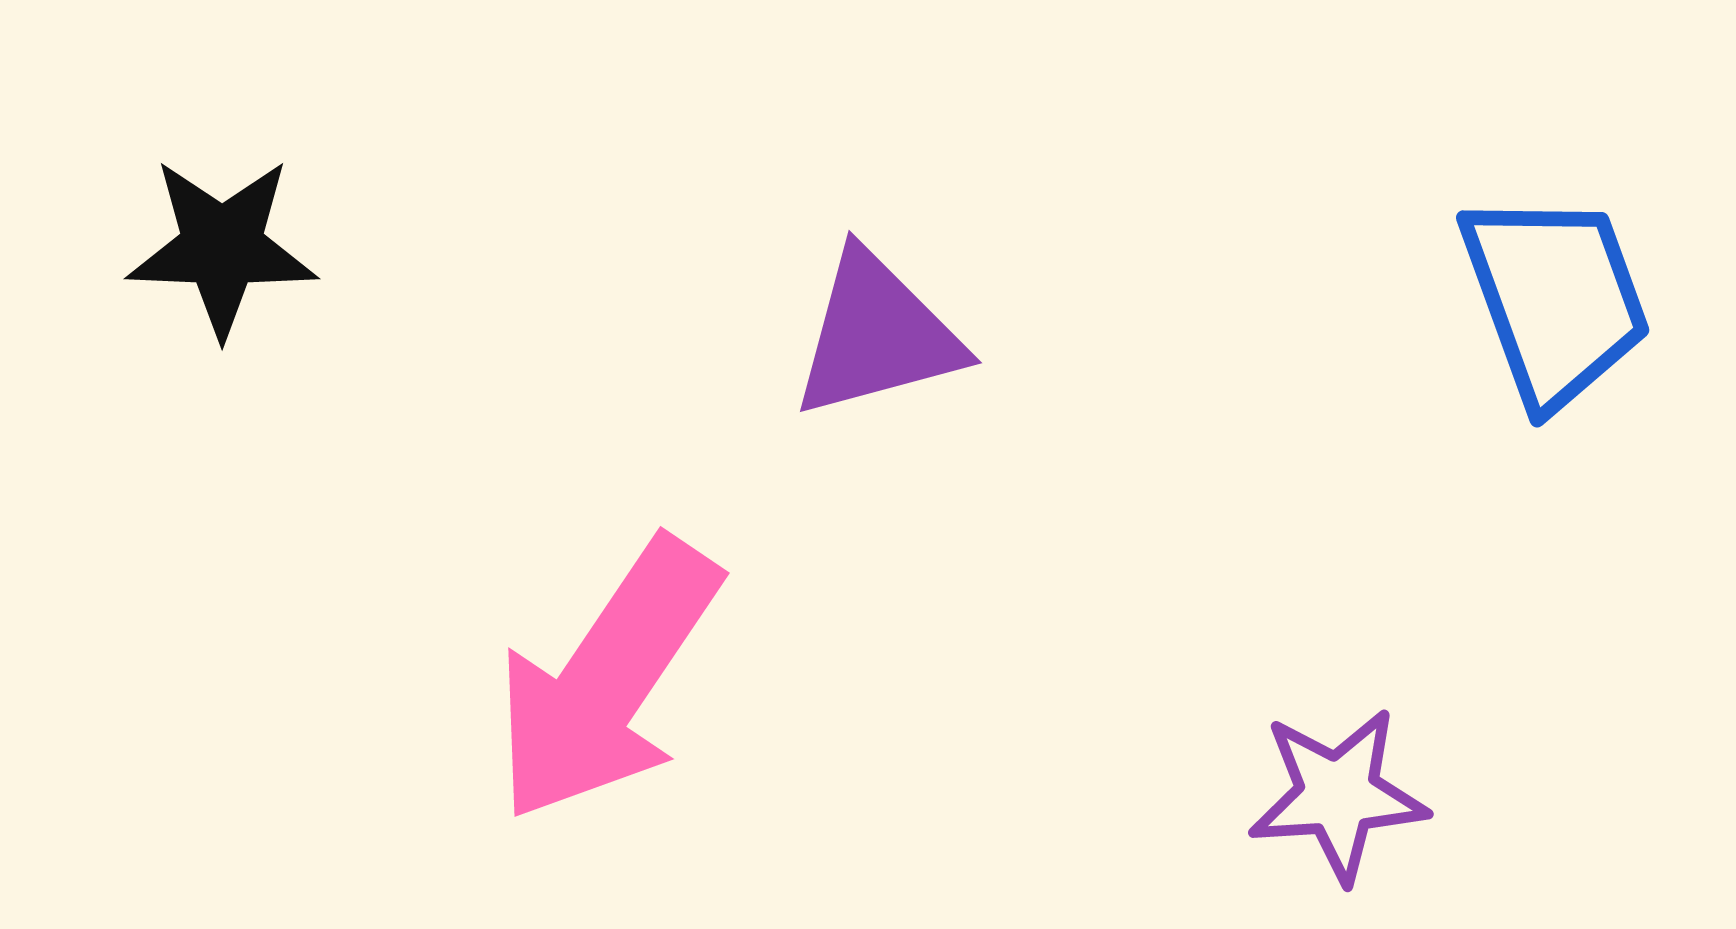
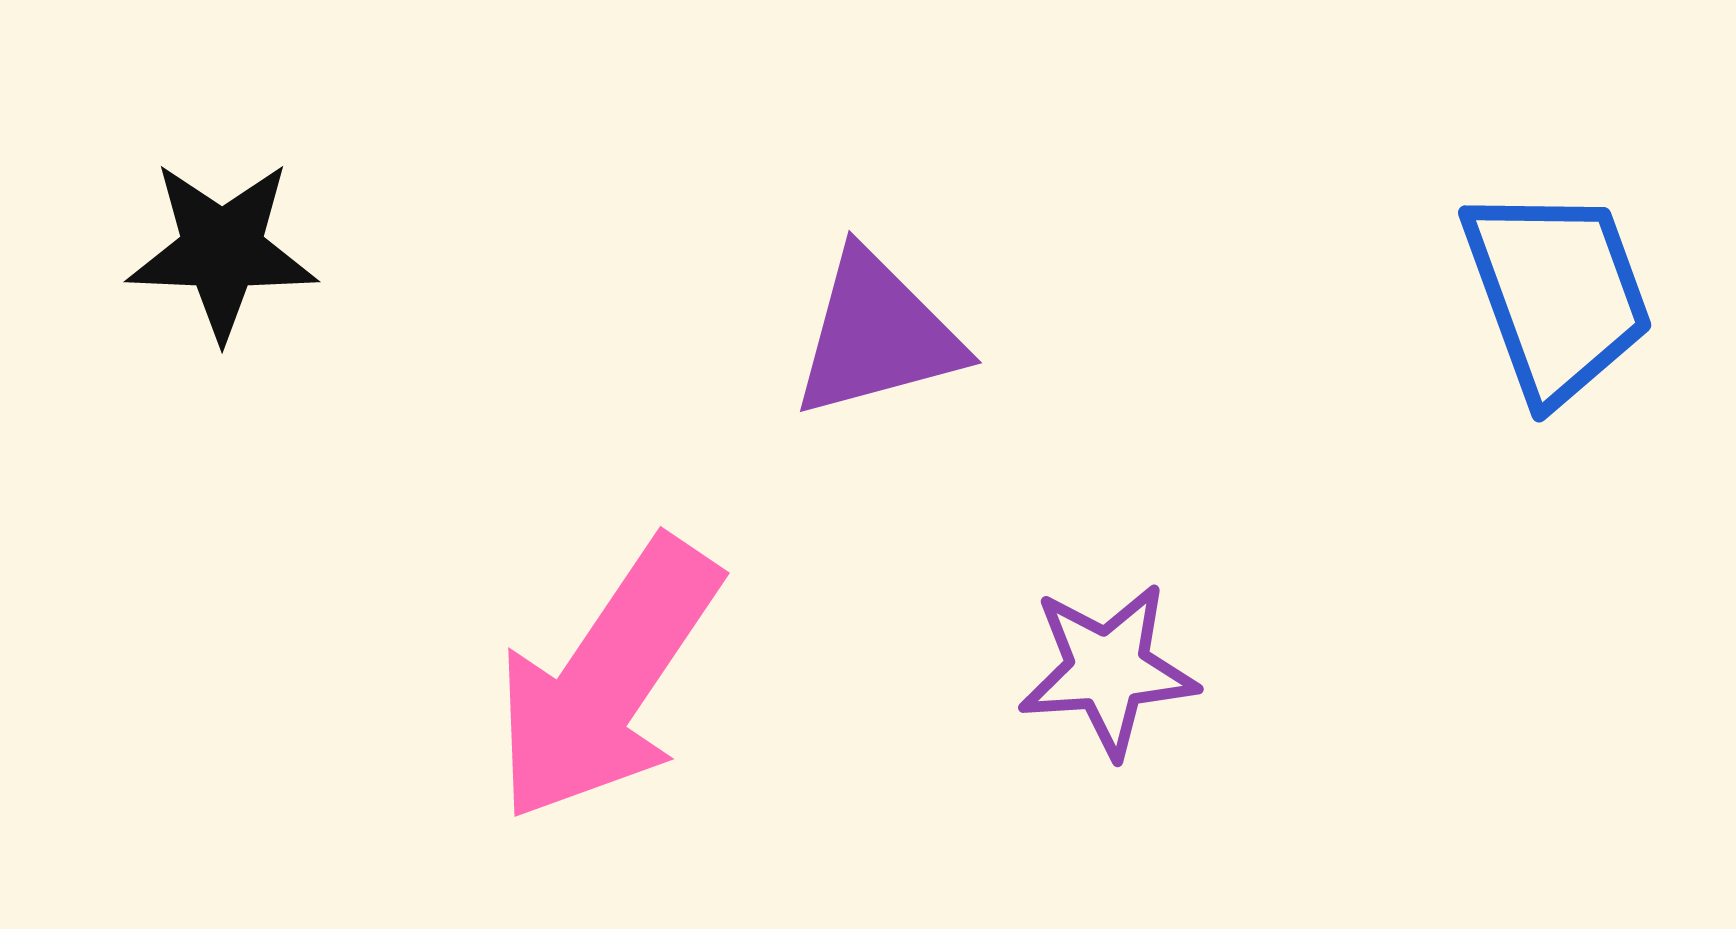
black star: moved 3 px down
blue trapezoid: moved 2 px right, 5 px up
purple star: moved 230 px left, 125 px up
